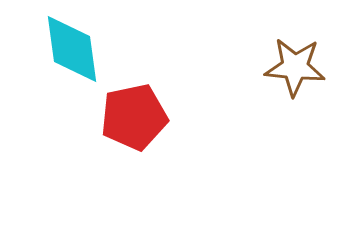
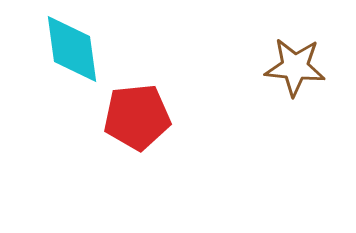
red pentagon: moved 3 px right; rotated 6 degrees clockwise
